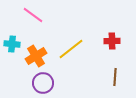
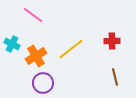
cyan cross: rotated 21 degrees clockwise
brown line: rotated 18 degrees counterclockwise
